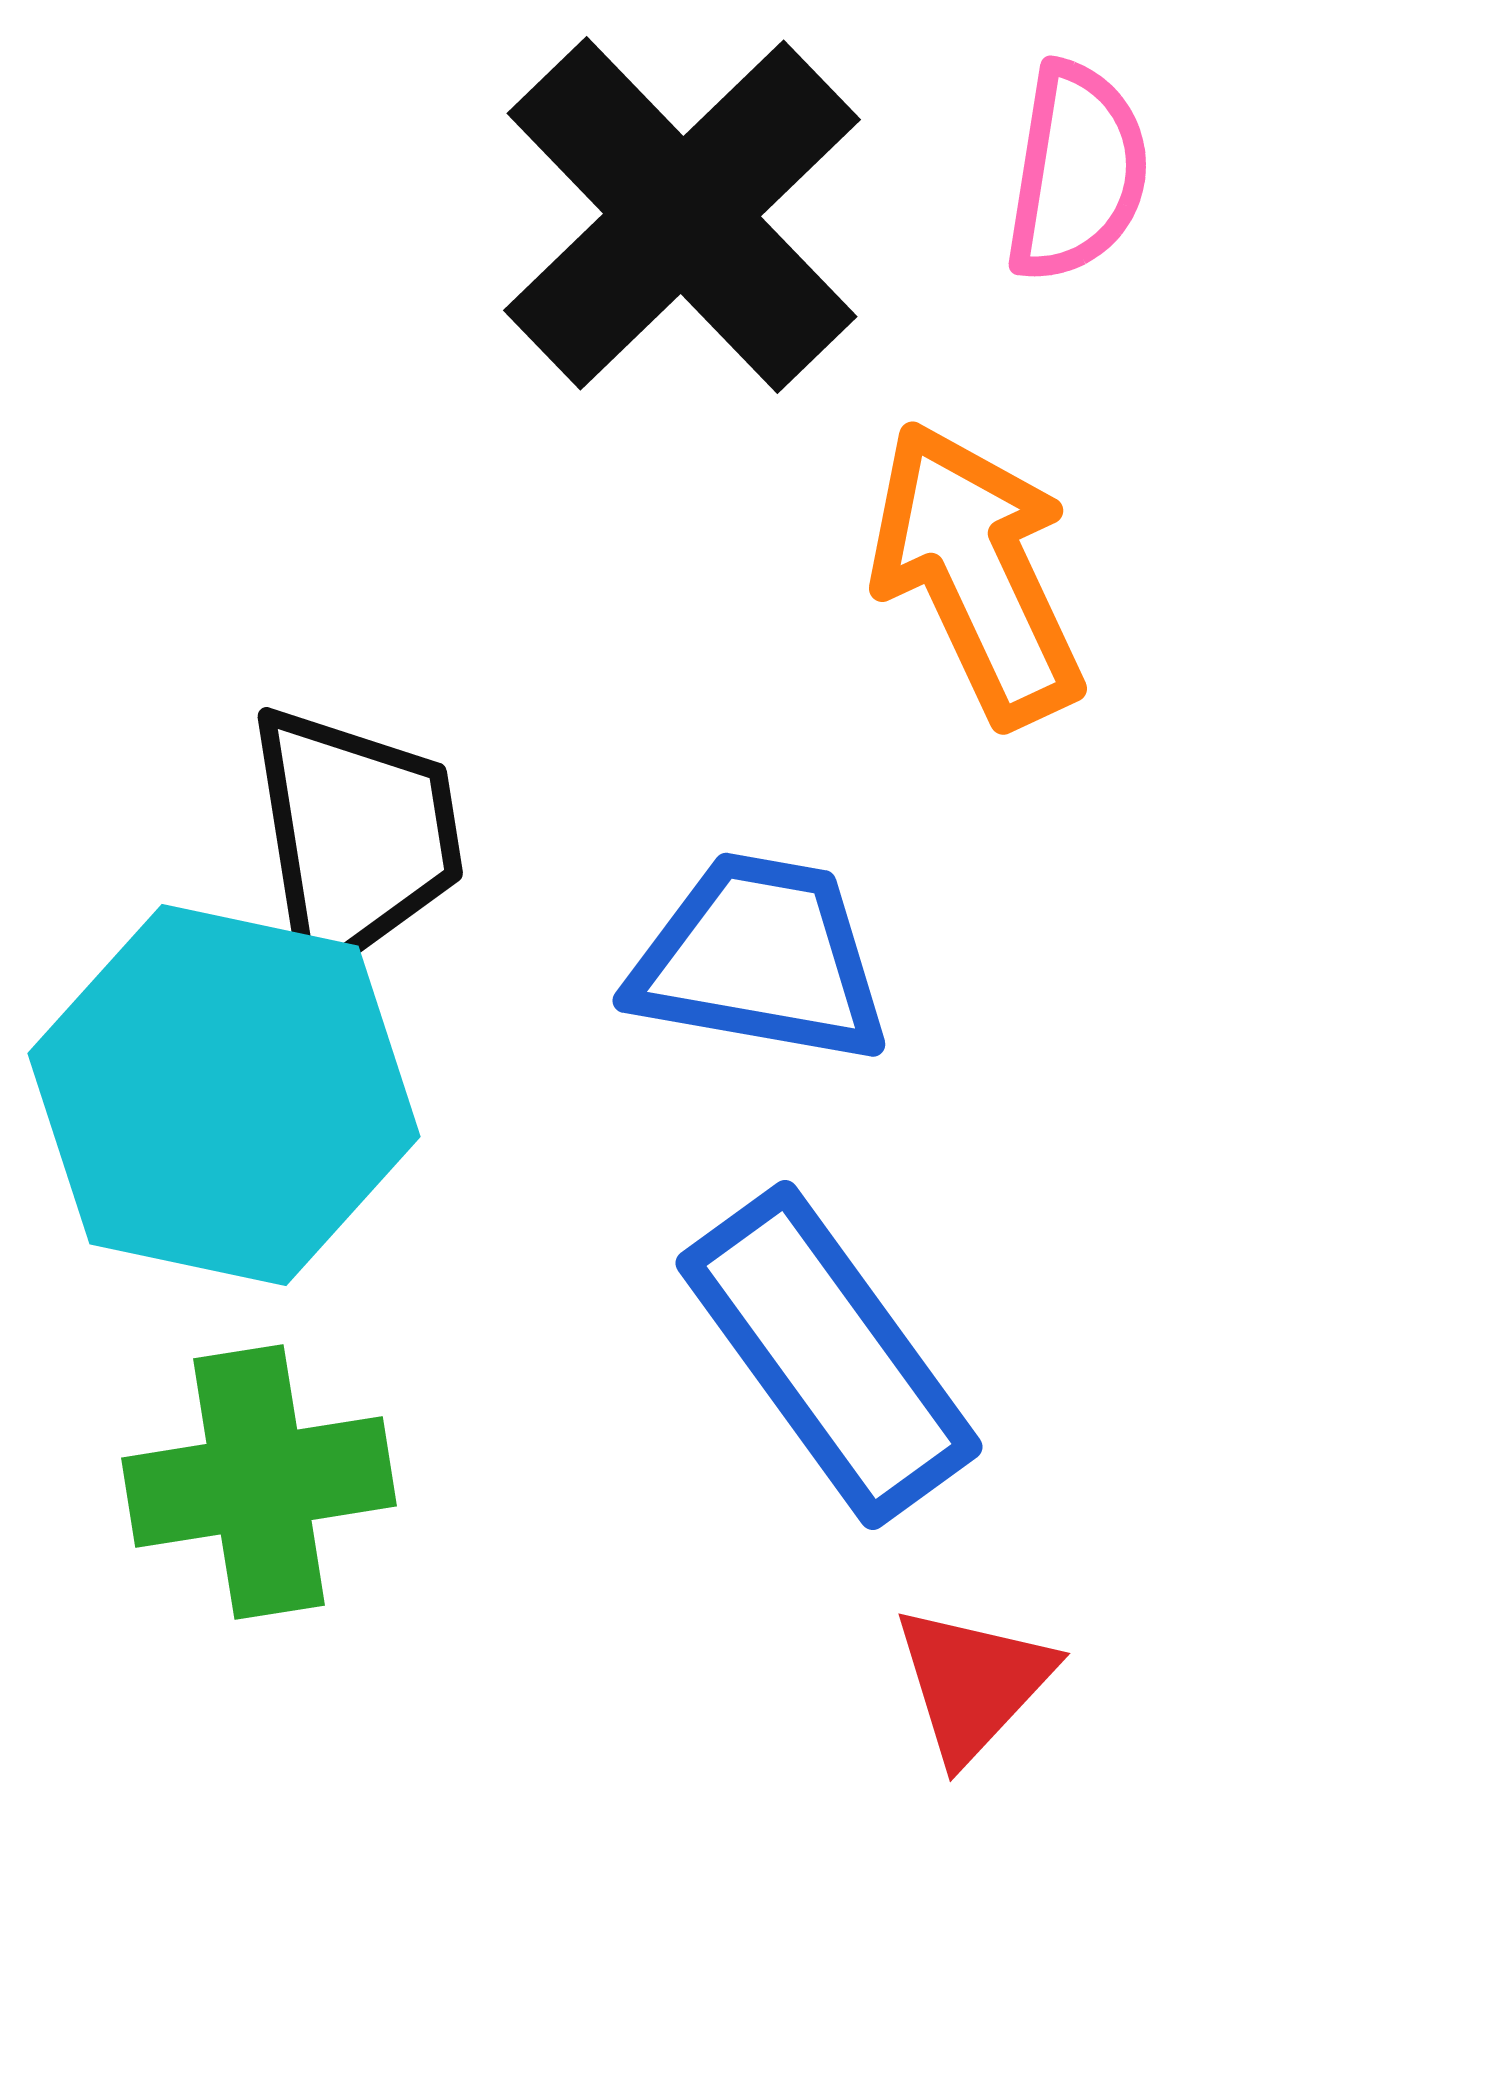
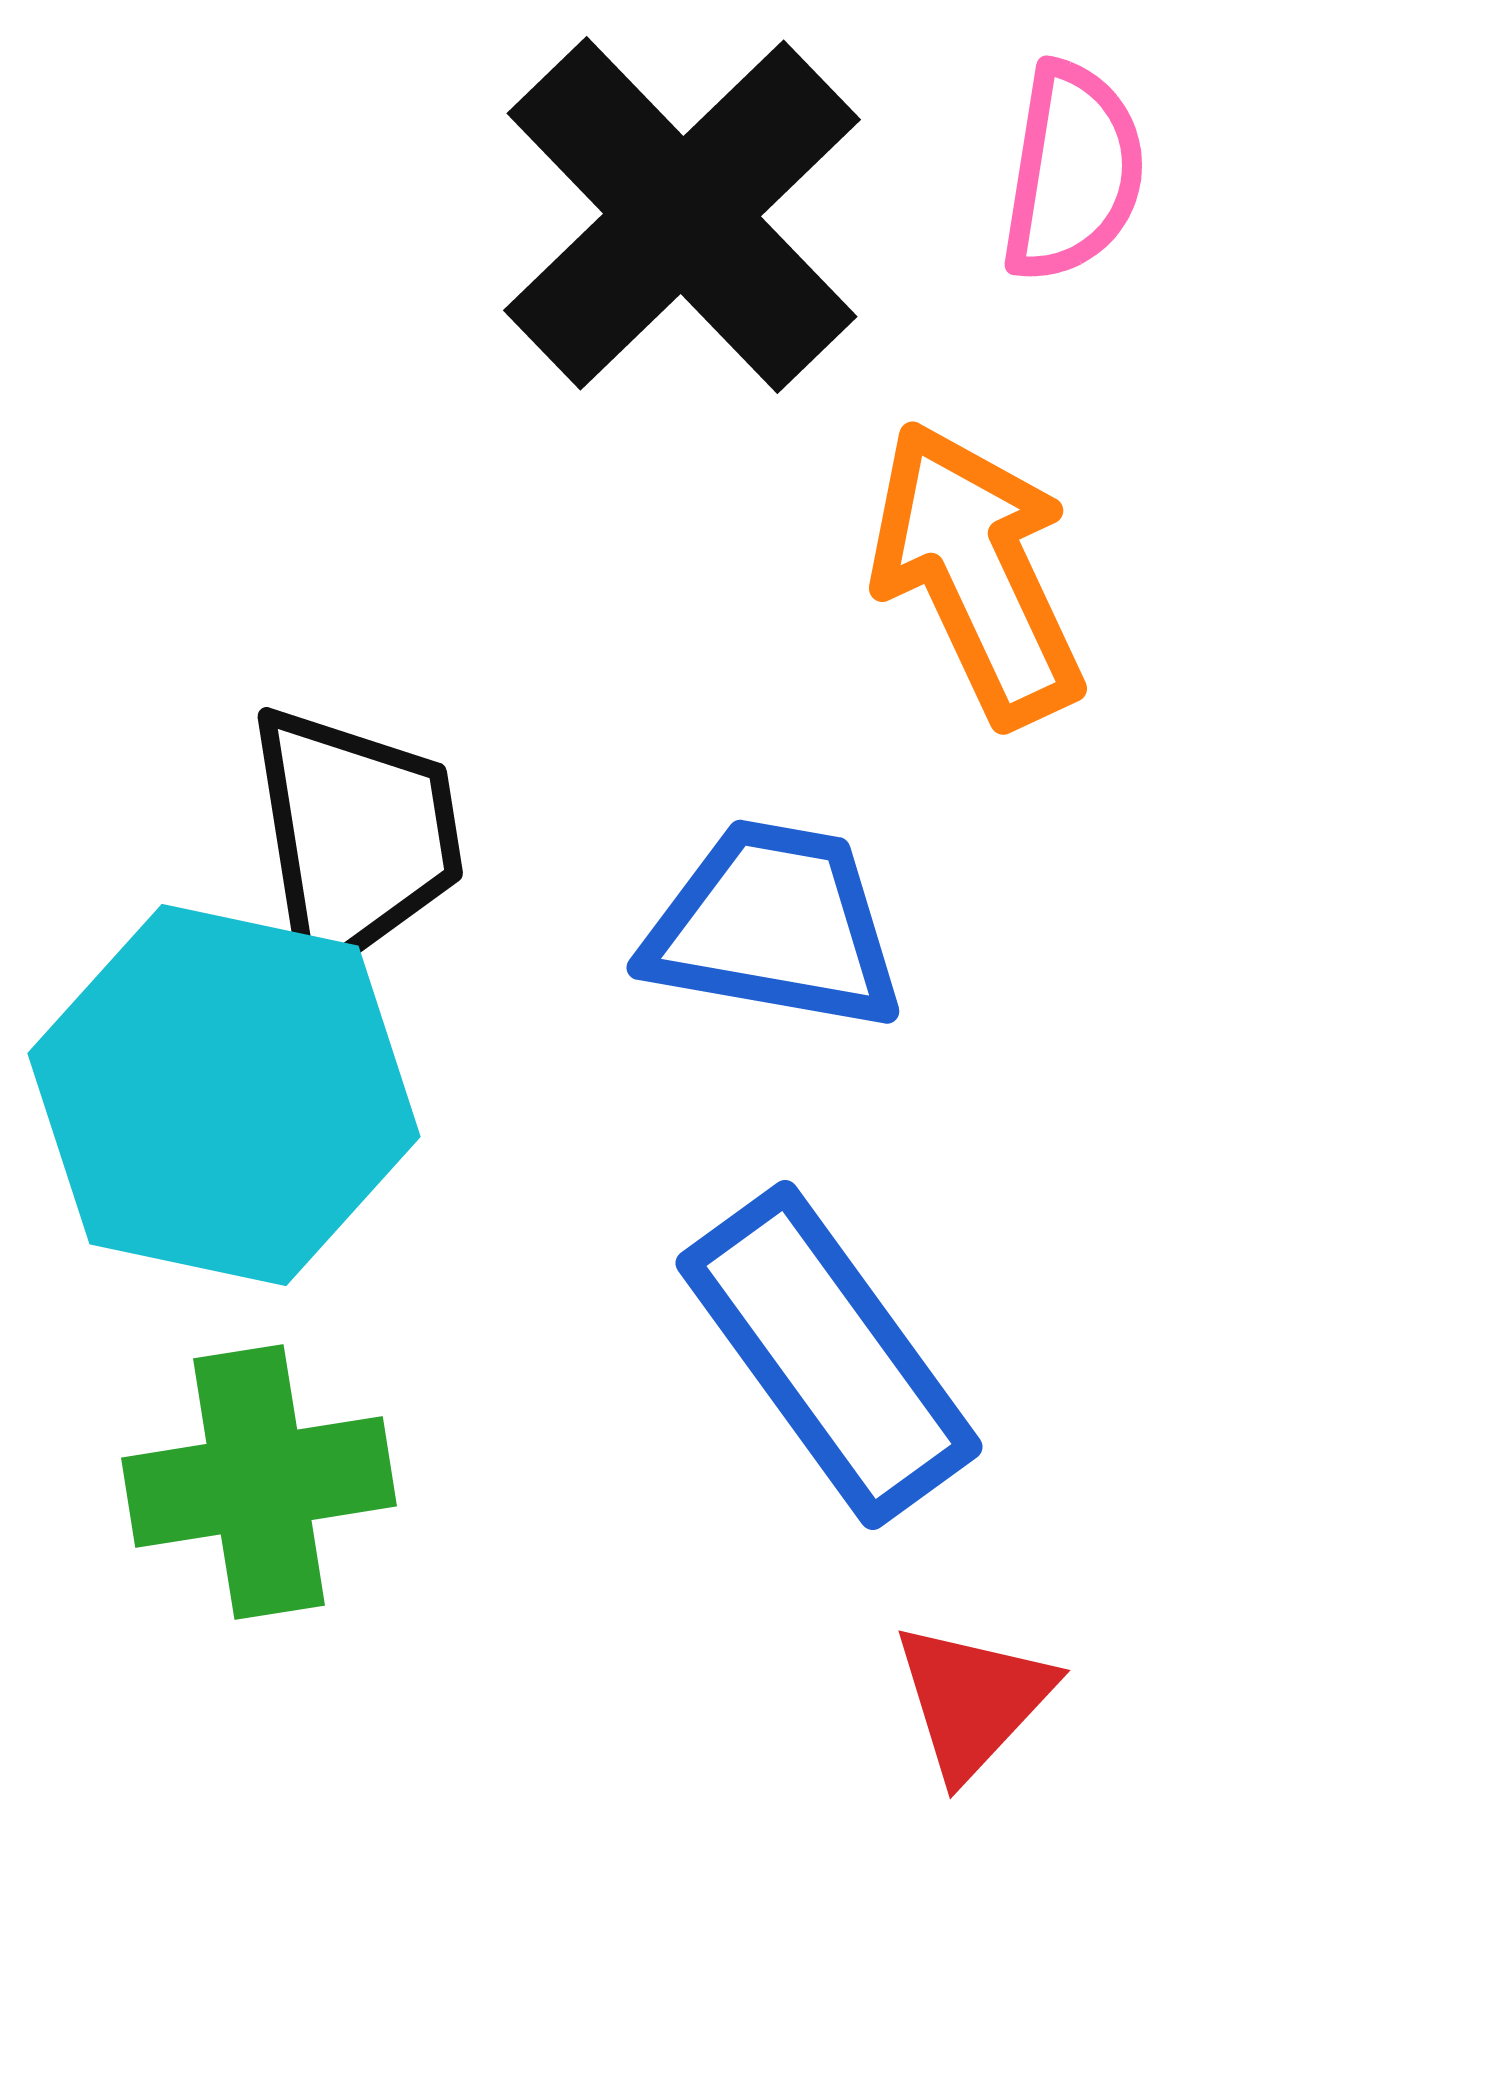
pink semicircle: moved 4 px left
blue trapezoid: moved 14 px right, 33 px up
red triangle: moved 17 px down
